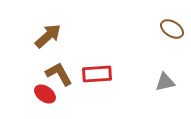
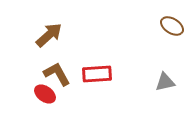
brown ellipse: moved 3 px up
brown arrow: moved 1 px right, 1 px up
brown L-shape: moved 2 px left
